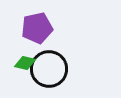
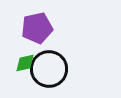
green diamond: rotated 25 degrees counterclockwise
